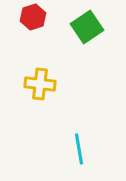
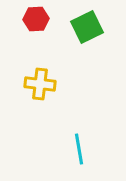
red hexagon: moved 3 px right, 2 px down; rotated 15 degrees clockwise
green square: rotated 8 degrees clockwise
